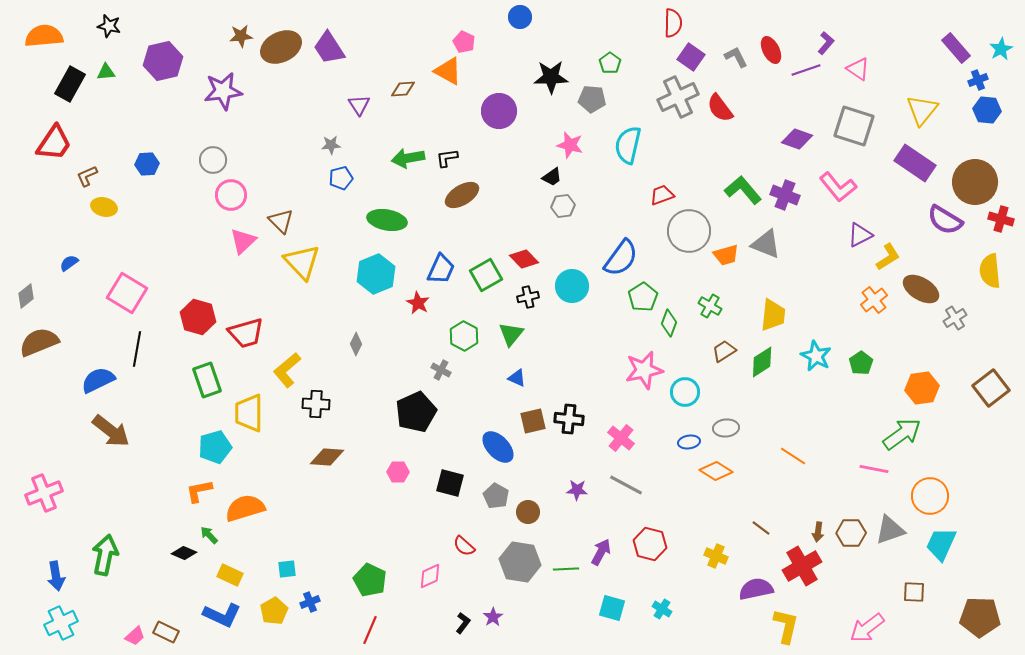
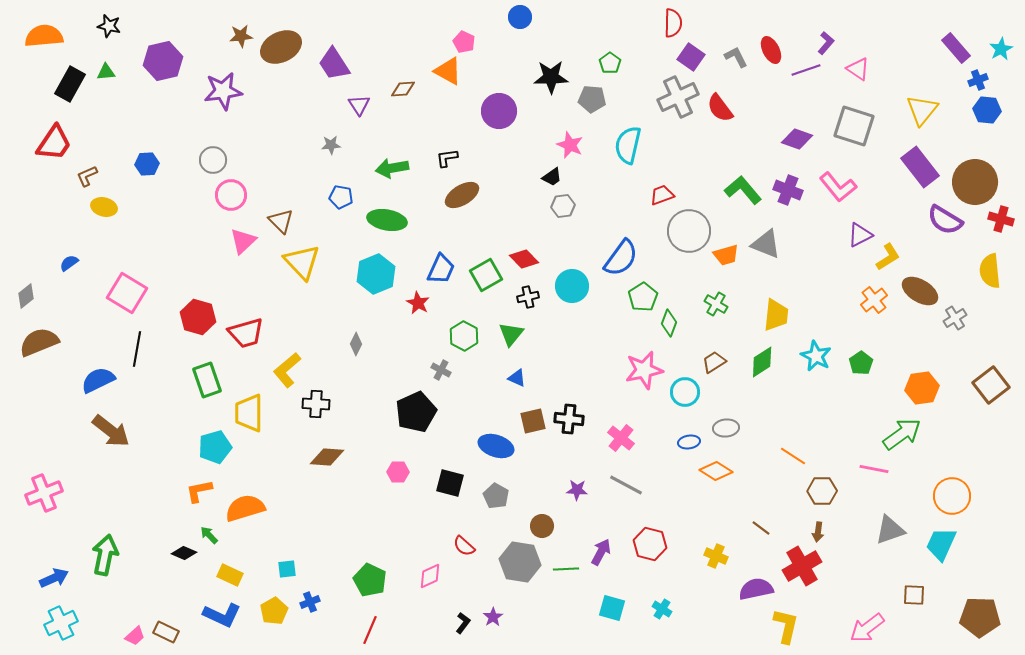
purple trapezoid at (329, 48): moved 5 px right, 16 px down
pink star at (570, 145): rotated 8 degrees clockwise
green arrow at (408, 158): moved 16 px left, 10 px down
purple rectangle at (915, 163): moved 5 px right, 4 px down; rotated 18 degrees clockwise
blue pentagon at (341, 178): moved 19 px down; rotated 25 degrees clockwise
purple cross at (785, 195): moved 3 px right, 5 px up
brown ellipse at (921, 289): moved 1 px left, 2 px down
green cross at (710, 306): moved 6 px right, 2 px up
yellow trapezoid at (773, 315): moved 3 px right
brown trapezoid at (724, 351): moved 10 px left, 11 px down
brown square at (991, 388): moved 3 px up
blue ellipse at (498, 447): moved 2 px left, 1 px up; rotated 28 degrees counterclockwise
orange circle at (930, 496): moved 22 px right
brown circle at (528, 512): moved 14 px right, 14 px down
brown hexagon at (851, 533): moved 29 px left, 42 px up
blue arrow at (56, 576): moved 2 px left, 2 px down; rotated 104 degrees counterclockwise
brown square at (914, 592): moved 3 px down
